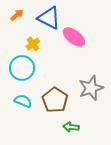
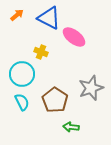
yellow cross: moved 8 px right, 8 px down; rotated 32 degrees counterclockwise
cyan circle: moved 6 px down
cyan semicircle: moved 1 px left, 1 px down; rotated 42 degrees clockwise
